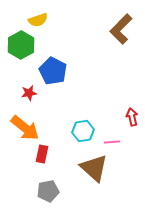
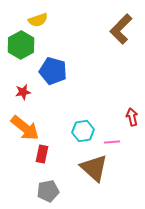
blue pentagon: rotated 12 degrees counterclockwise
red star: moved 6 px left, 1 px up
